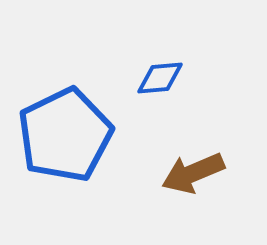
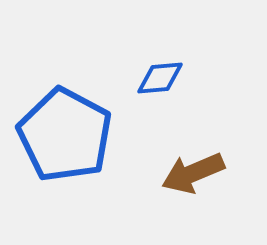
blue pentagon: rotated 18 degrees counterclockwise
